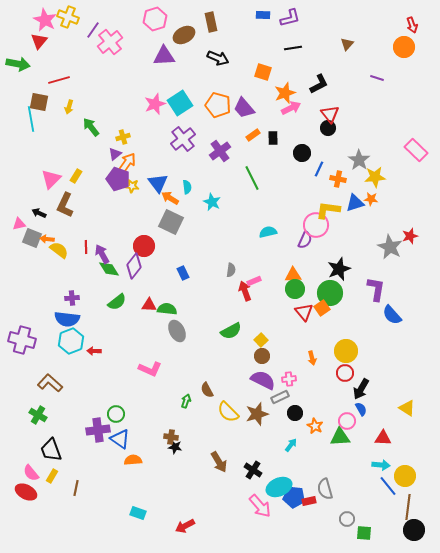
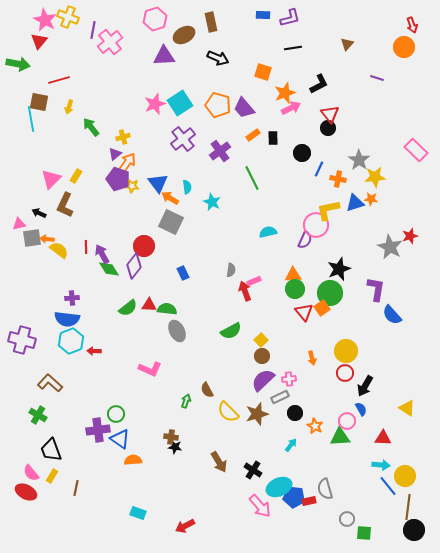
purple line at (93, 30): rotated 24 degrees counterclockwise
yellow L-shape at (328, 210): rotated 20 degrees counterclockwise
gray square at (32, 238): rotated 30 degrees counterclockwise
green semicircle at (117, 302): moved 11 px right, 6 px down
purple semicircle at (263, 380): rotated 70 degrees counterclockwise
black arrow at (361, 389): moved 4 px right, 3 px up
